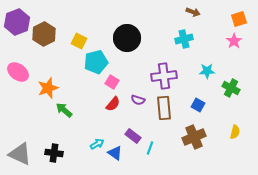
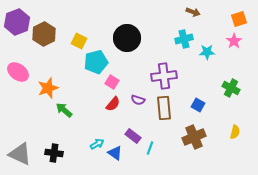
cyan star: moved 19 px up
